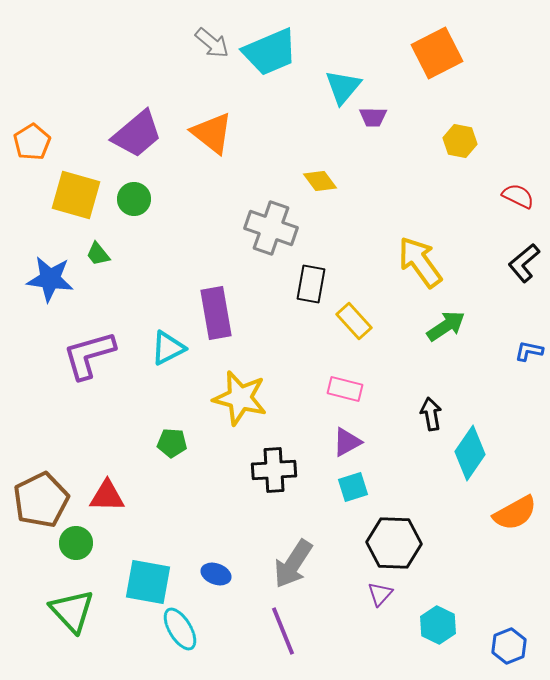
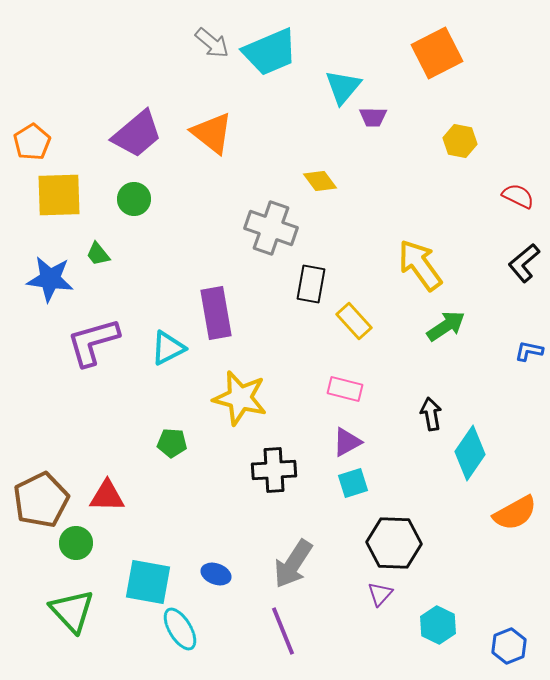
yellow square at (76, 195): moved 17 px left; rotated 18 degrees counterclockwise
yellow arrow at (420, 262): moved 3 px down
purple L-shape at (89, 355): moved 4 px right, 13 px up
cyan square at (353, 487): moved 4 px up
